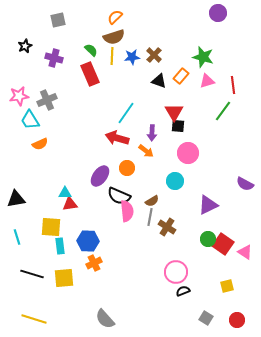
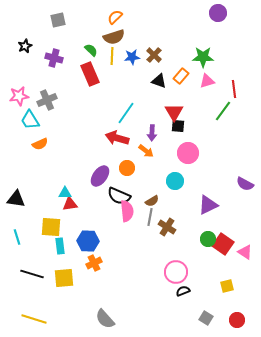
green star at (203, 57): rotated 15 degrees counterclockwise
red line at (233, 85): moved 1 px right, 4 px down
black triangle at (16, 199): rotated 18 degrees clockwise
